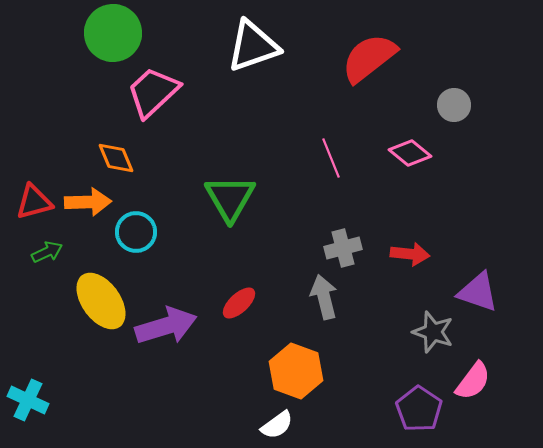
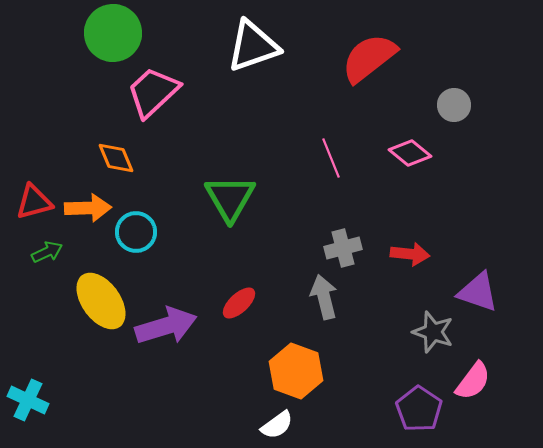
orange arrow: moved 6 px down
